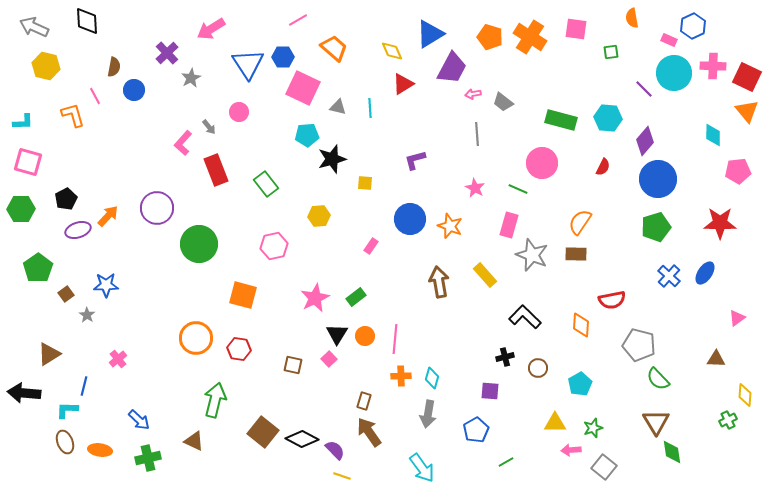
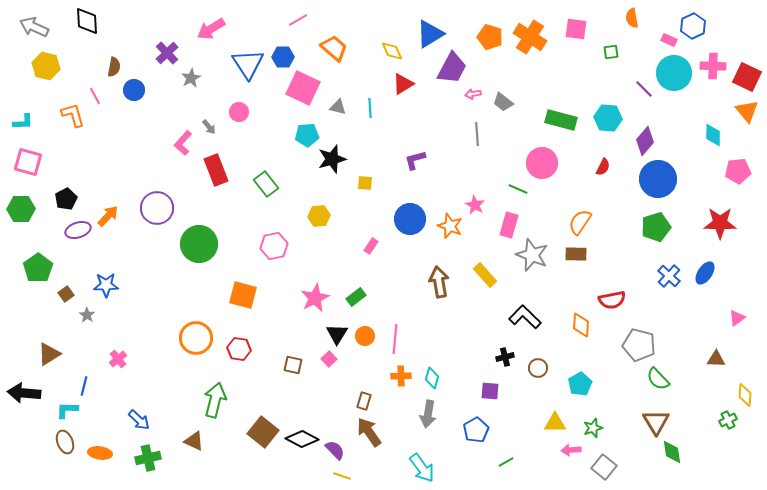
pink star at (475, 188): moved 17 px down
orange ellipse at (100, 450): moved 3 px down
